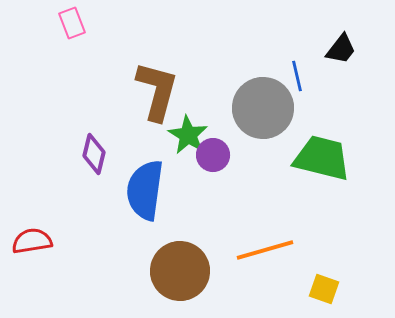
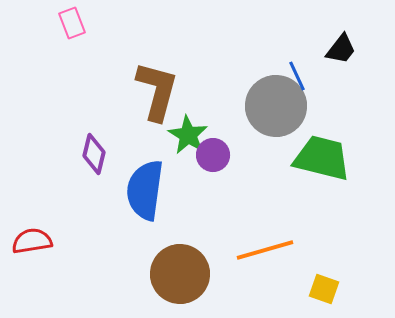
blue line: rotated 12 degrees counterclockwise
gray circle: moved 13 px right, 2 px up
brown circle: moved 3 px down
